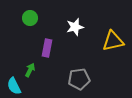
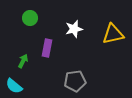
white star: moved 1 px left, 2 px down
yellow triangle: moved 7 px up
green arrow: moved 7 px left, 9 px up
gray pentagon: moved 4 px left, 2 px down
cyan semicircle: rotated 24 degrees counterclockwise
